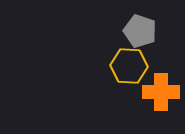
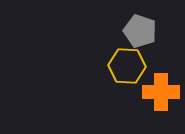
yellow hexagon: moved 2 px left
